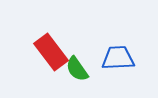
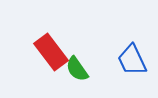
blue trapezoid: moved 14 px right, 2 px down; rotated 112 degrees counterclockwise
